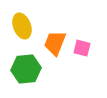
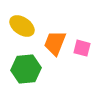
yellow ellipse: rotated 35 degrees counterclockwise
